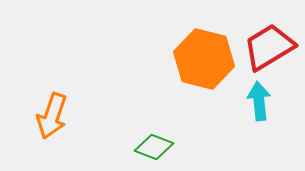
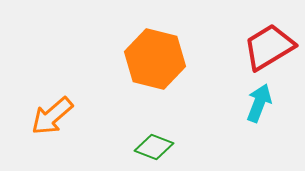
orange hexagon: moved 49 px left
cyan arrow: moved 2 px down; rotated 27 degrees clockwise
orange arrow: rotated 30 degrees clockwise
